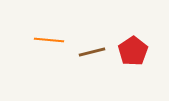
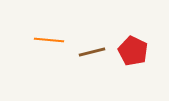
red pentagon: rotated 12 degrees counterclockwise
